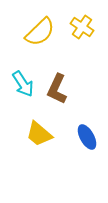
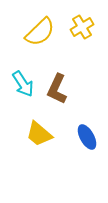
yellow cross: rotated 25 degrees clockwise
